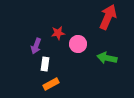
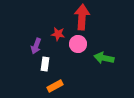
red arrow: moved 26 px left; rotated 20 degrees counterclockwise
red star: moved 1 px down; rotated 16 degrees clockwise
green arrow: moved 3 px left
orange rectangle: moved 4 px right, 2 px down
